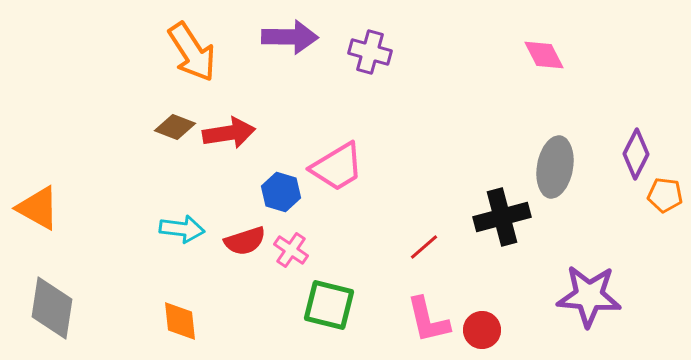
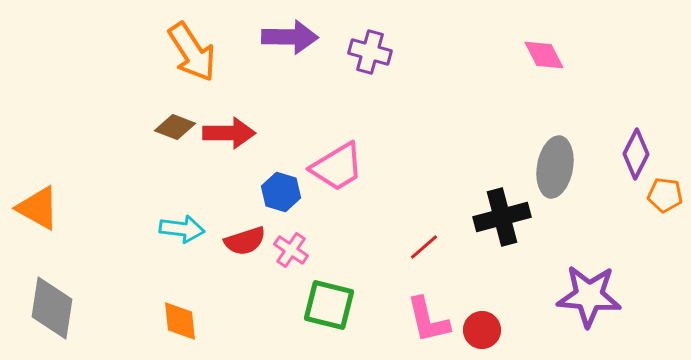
red arrow: rotated 9 degrees clockwise
